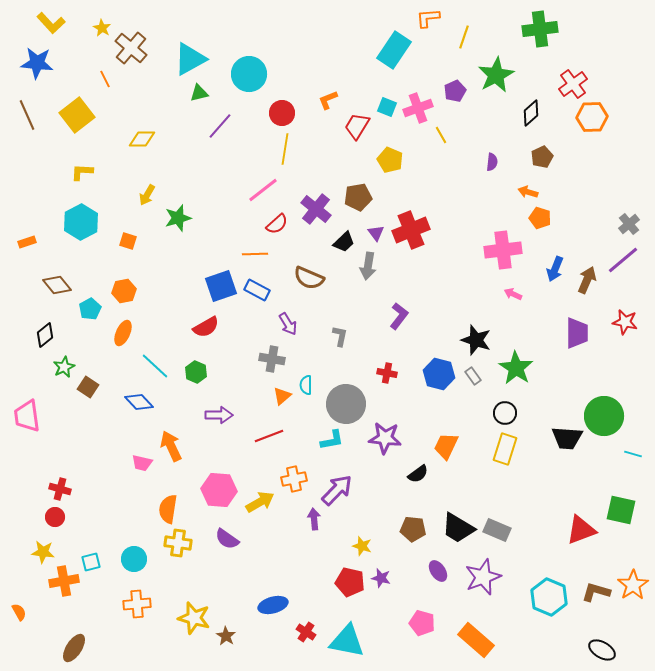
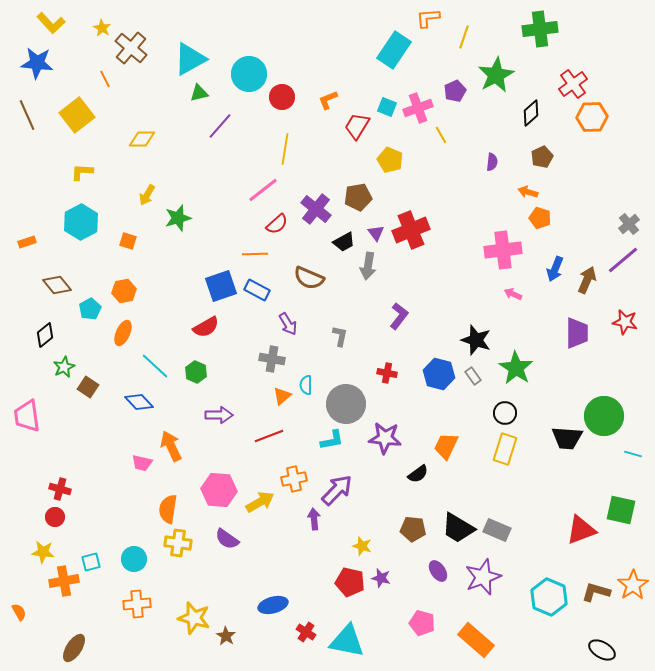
red circle at (282, 113): moved 16 px up
black trapezoid at (344, 242): rotated 15 degrees clockwise
